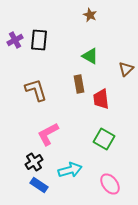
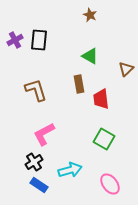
pink L-shape: moved 4 px left
